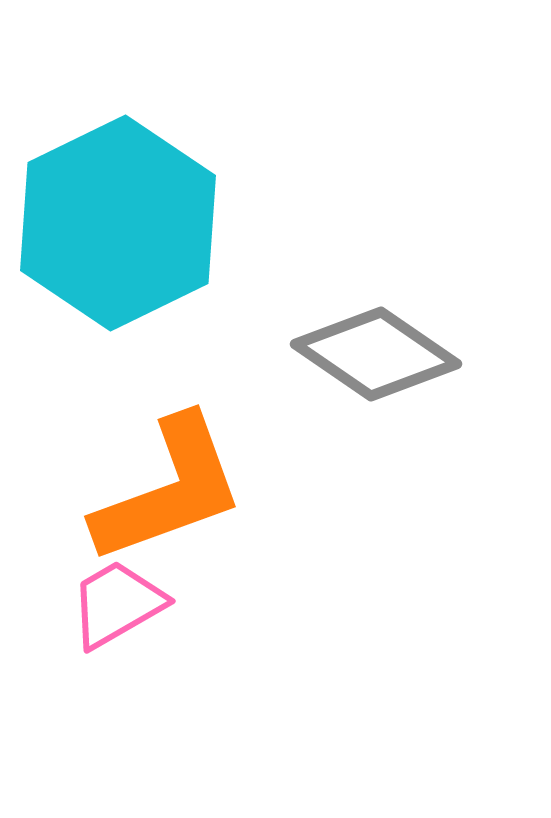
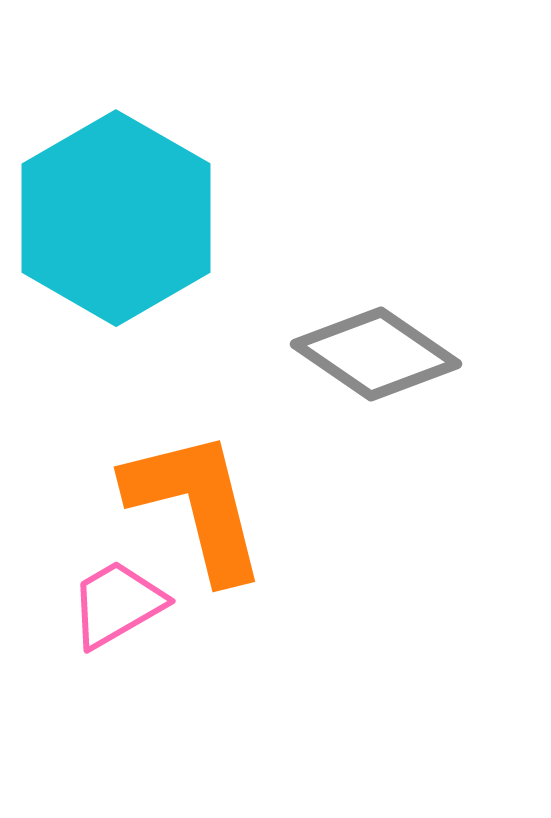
cyan hexagon: moved 2 px left, 5 px up; rotated 4 degrees counterclockwise
orange L-shape: moved 27 px right, 15 px down; rotated 84 degrees counterclockwise
